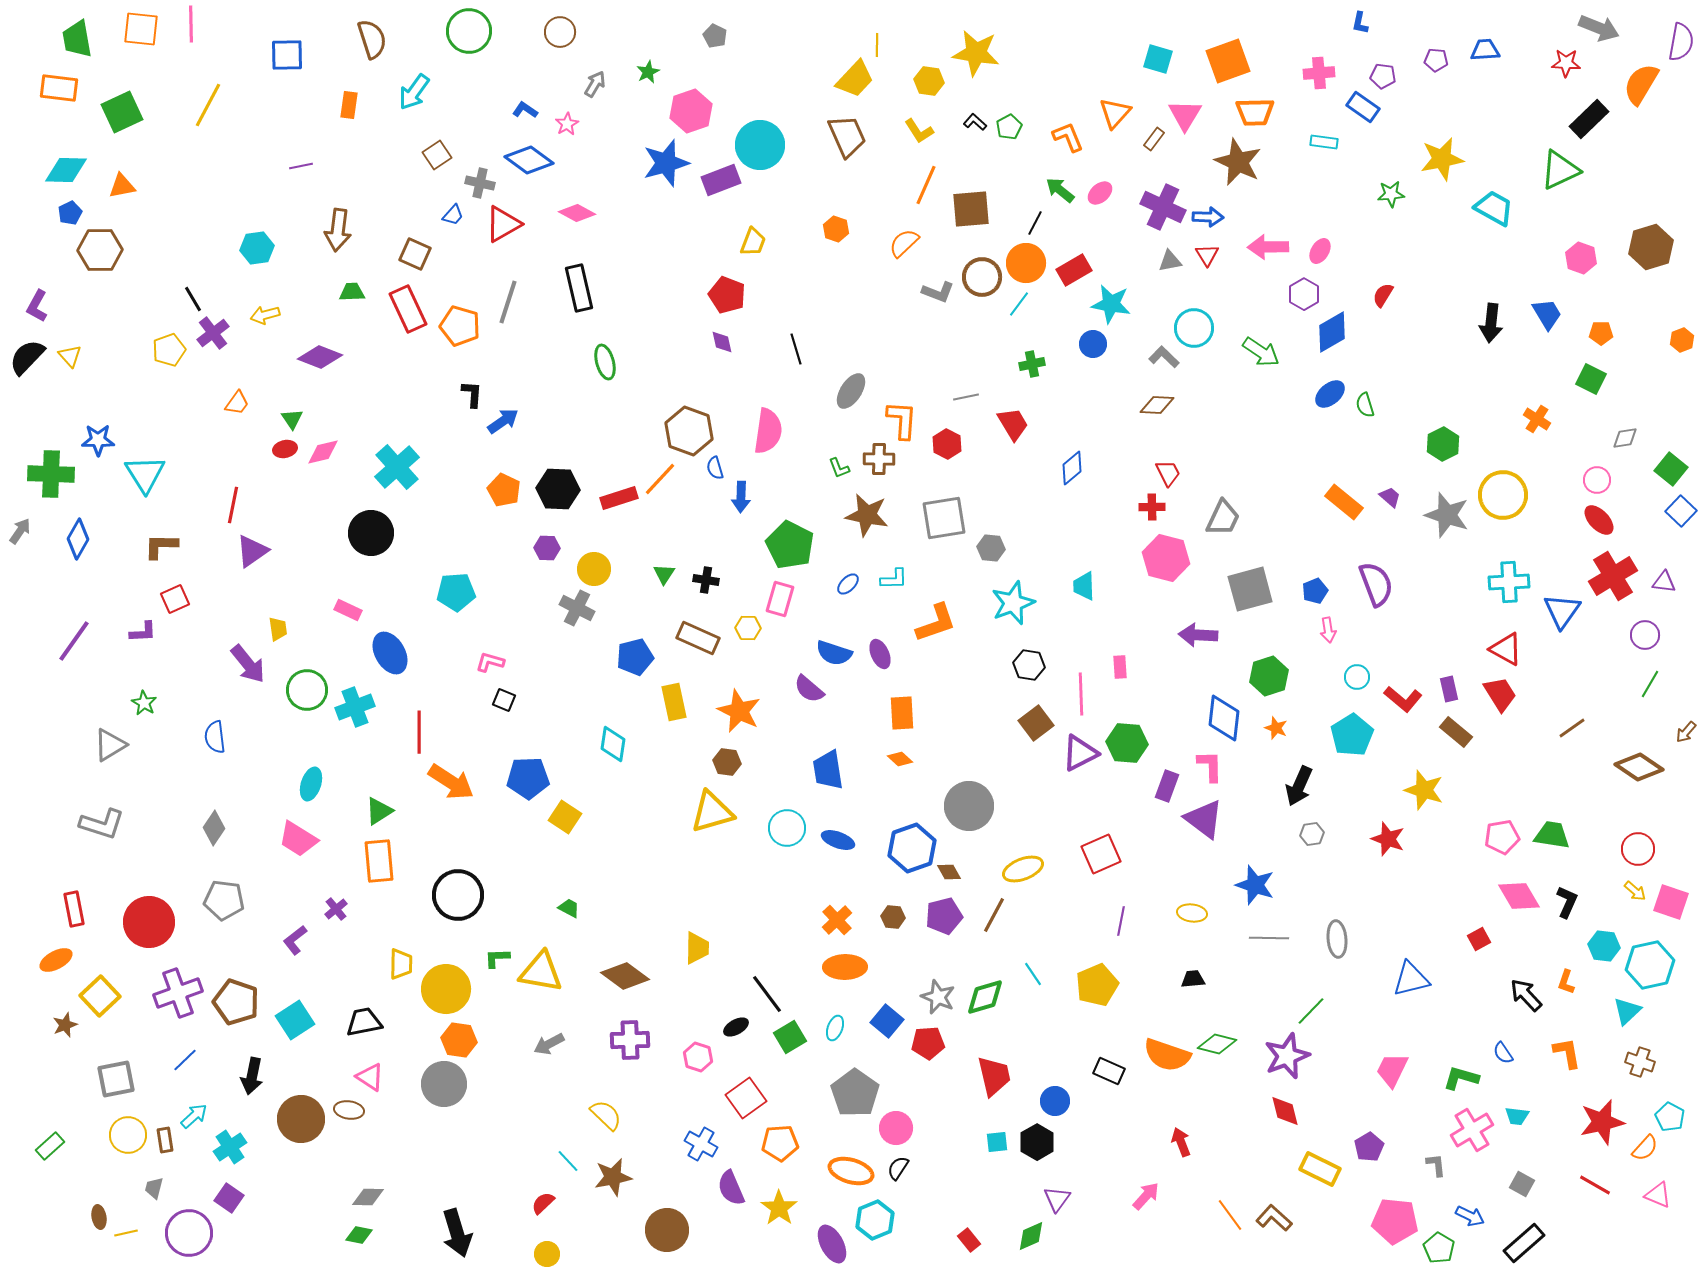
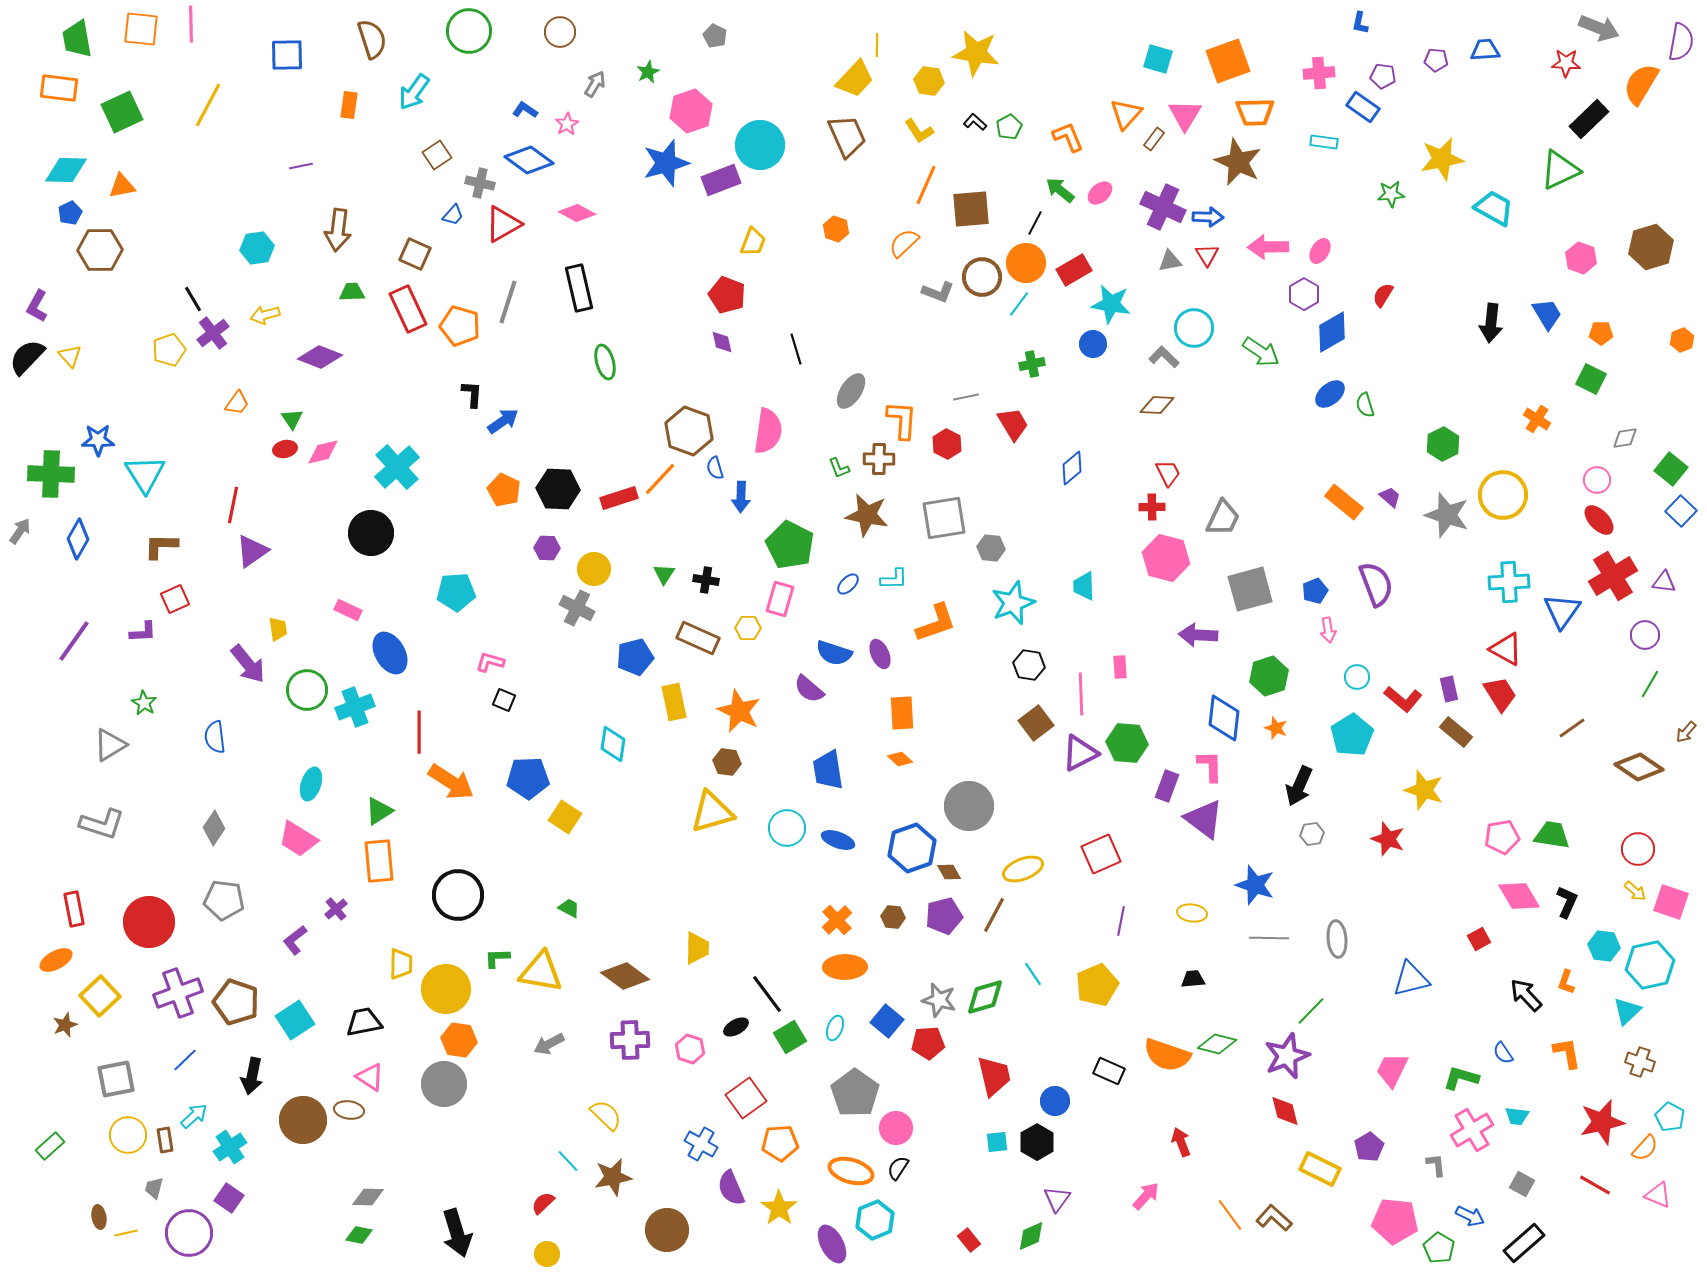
orange triangle at (1115, 113): moved 11 px right, 1 px down
gray star at (938, 997): moved 1 px right, 3 px down; rotated 8 degrees counterclockwise
pink hexagon at (698, 1057): moved 8 px left, 8 px up
brown circle at (301, 1119): moved 2 px right, 1 px down
